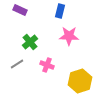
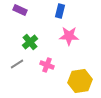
yellow hexagon: rotated 10 degrees clockwise
